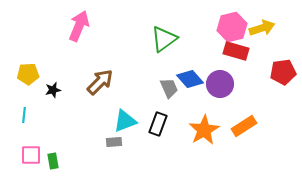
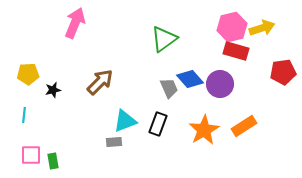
pink arrow: moved 4 px left, 3 px up
